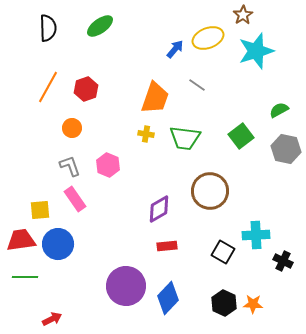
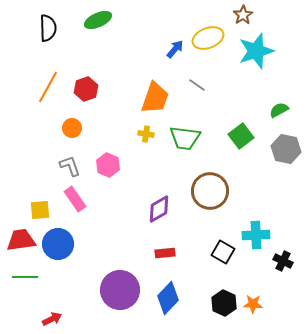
green ellipse: moved 2 px left, 6 px up; rotated 12 degrees clockwise
red rectangle: moved 2 px left, 7 px down
purple circle: moved 6 px left, 4 px down
